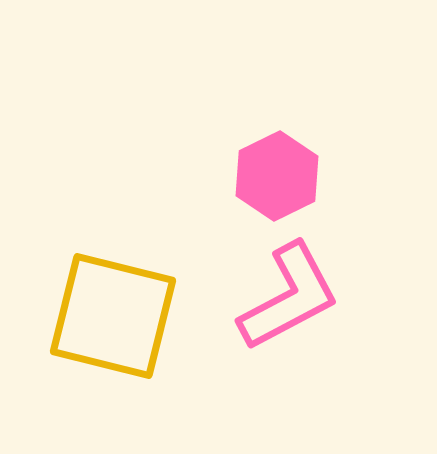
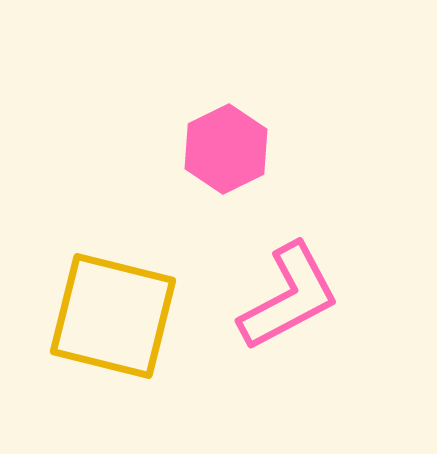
pink hexagon: moved 51 px left, 27 px up
